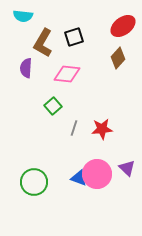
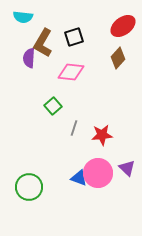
cyan semicircle: moved 1 px down
purple semicircle: moved 3 px right, 10 px up
pink diamond: moved 4 px right, 2 px up
red star: moved 6 px down
pink circle: moved 1 px right, 1 px up
green circle: moved 5 px left, 5 px down
